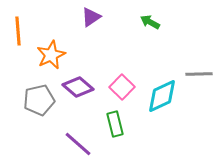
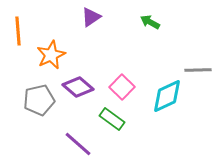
gray line: moved 1 px left, 4 px up
cyan diamond: moved 5 px right
green rectangle: moved 3 px left, 5 px up; rotated 40 degrees counterclockwise
